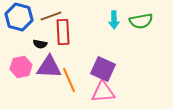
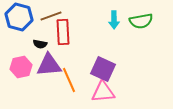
purple triangle: moved 2 px up; rotated 8 degrees counterclockwise
